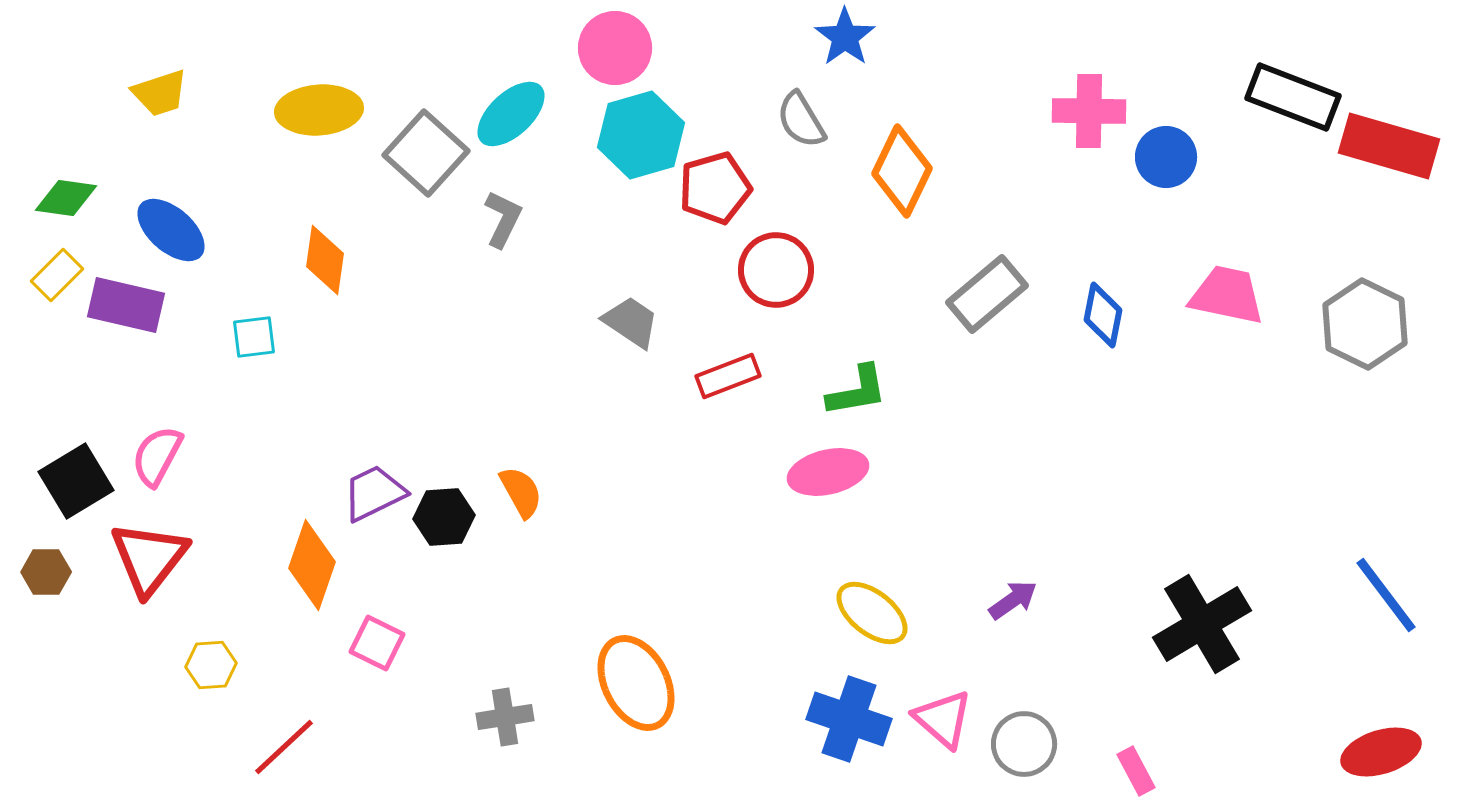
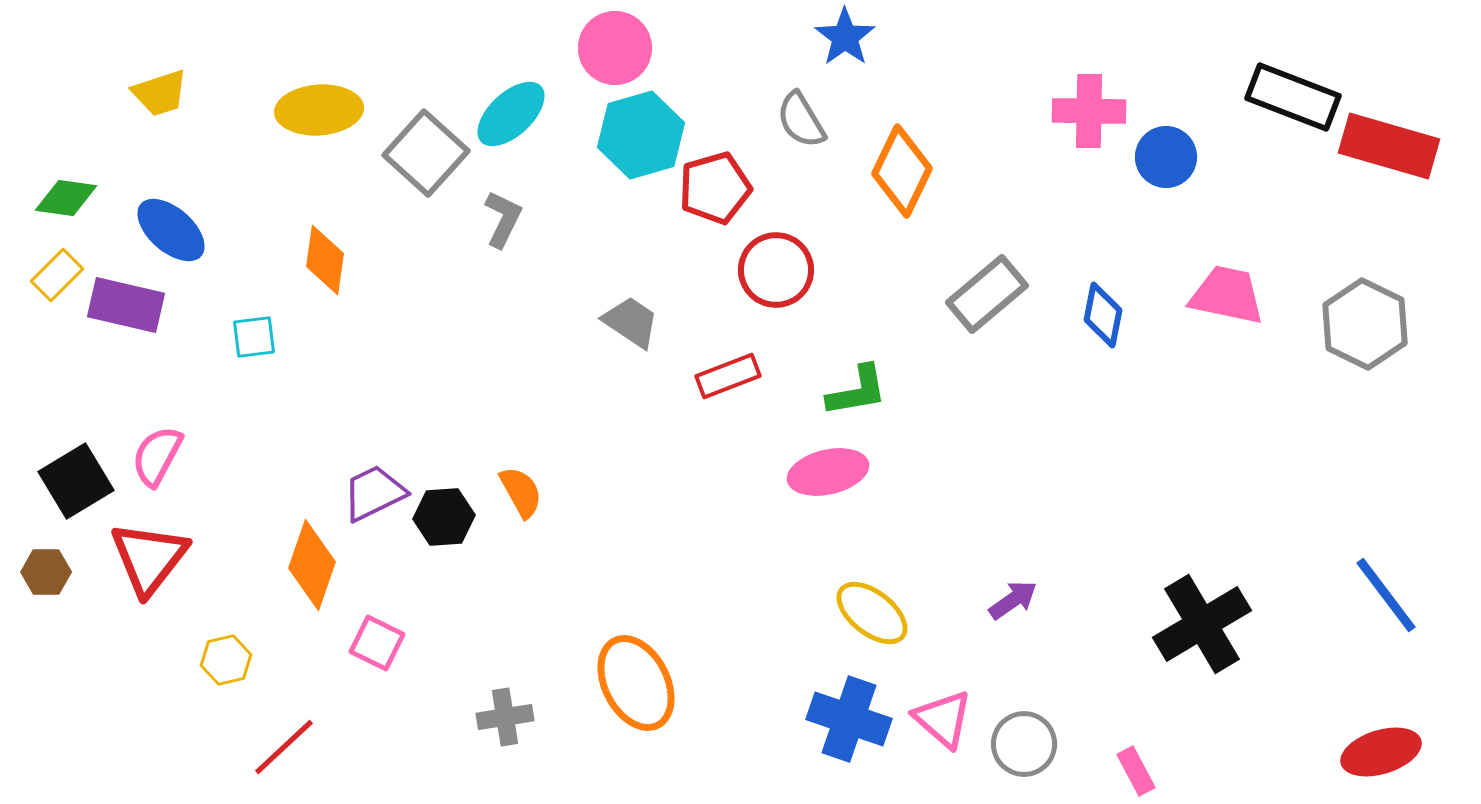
yellow hexagon at (211, 665): moved 15 px right, 5 px up; rotated 9 degrees counterclockwise
